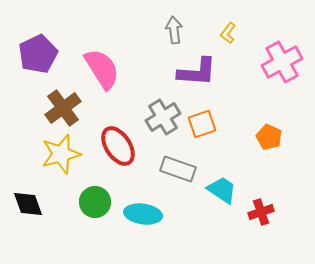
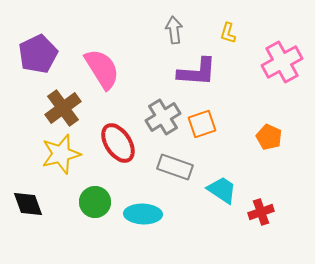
yellow L-shape: rotated 20 degrees counterclockwise
red ellipse: moved 3 px up
gray rectangle: moved 3 px left, 2 px up
cyan ellipse: rotated 6 degrees counterclockwise
